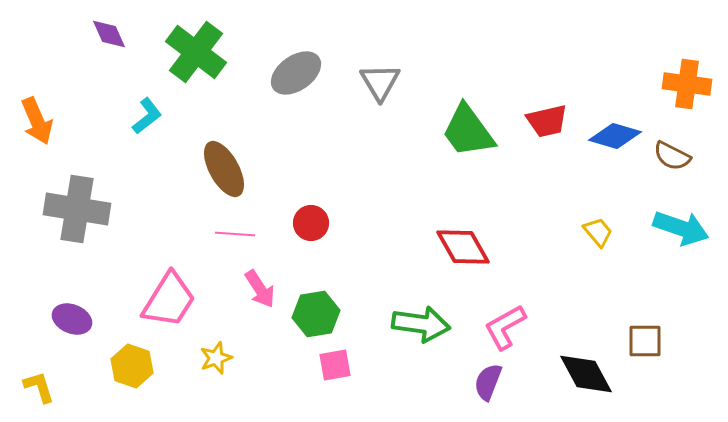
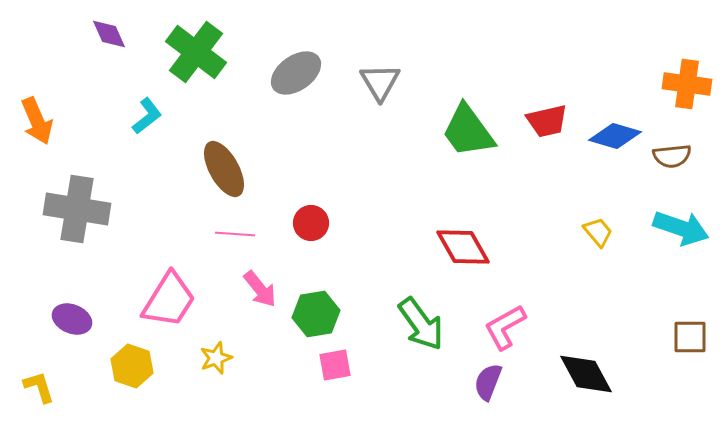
brown semicircle: rotated 33 degrees counterclockwise
pink arrow: rotated 6 degrees counterclockwise
green arrow: rotated 46 degrees clockwise
brown square: moved 45 px right, 4 px up
